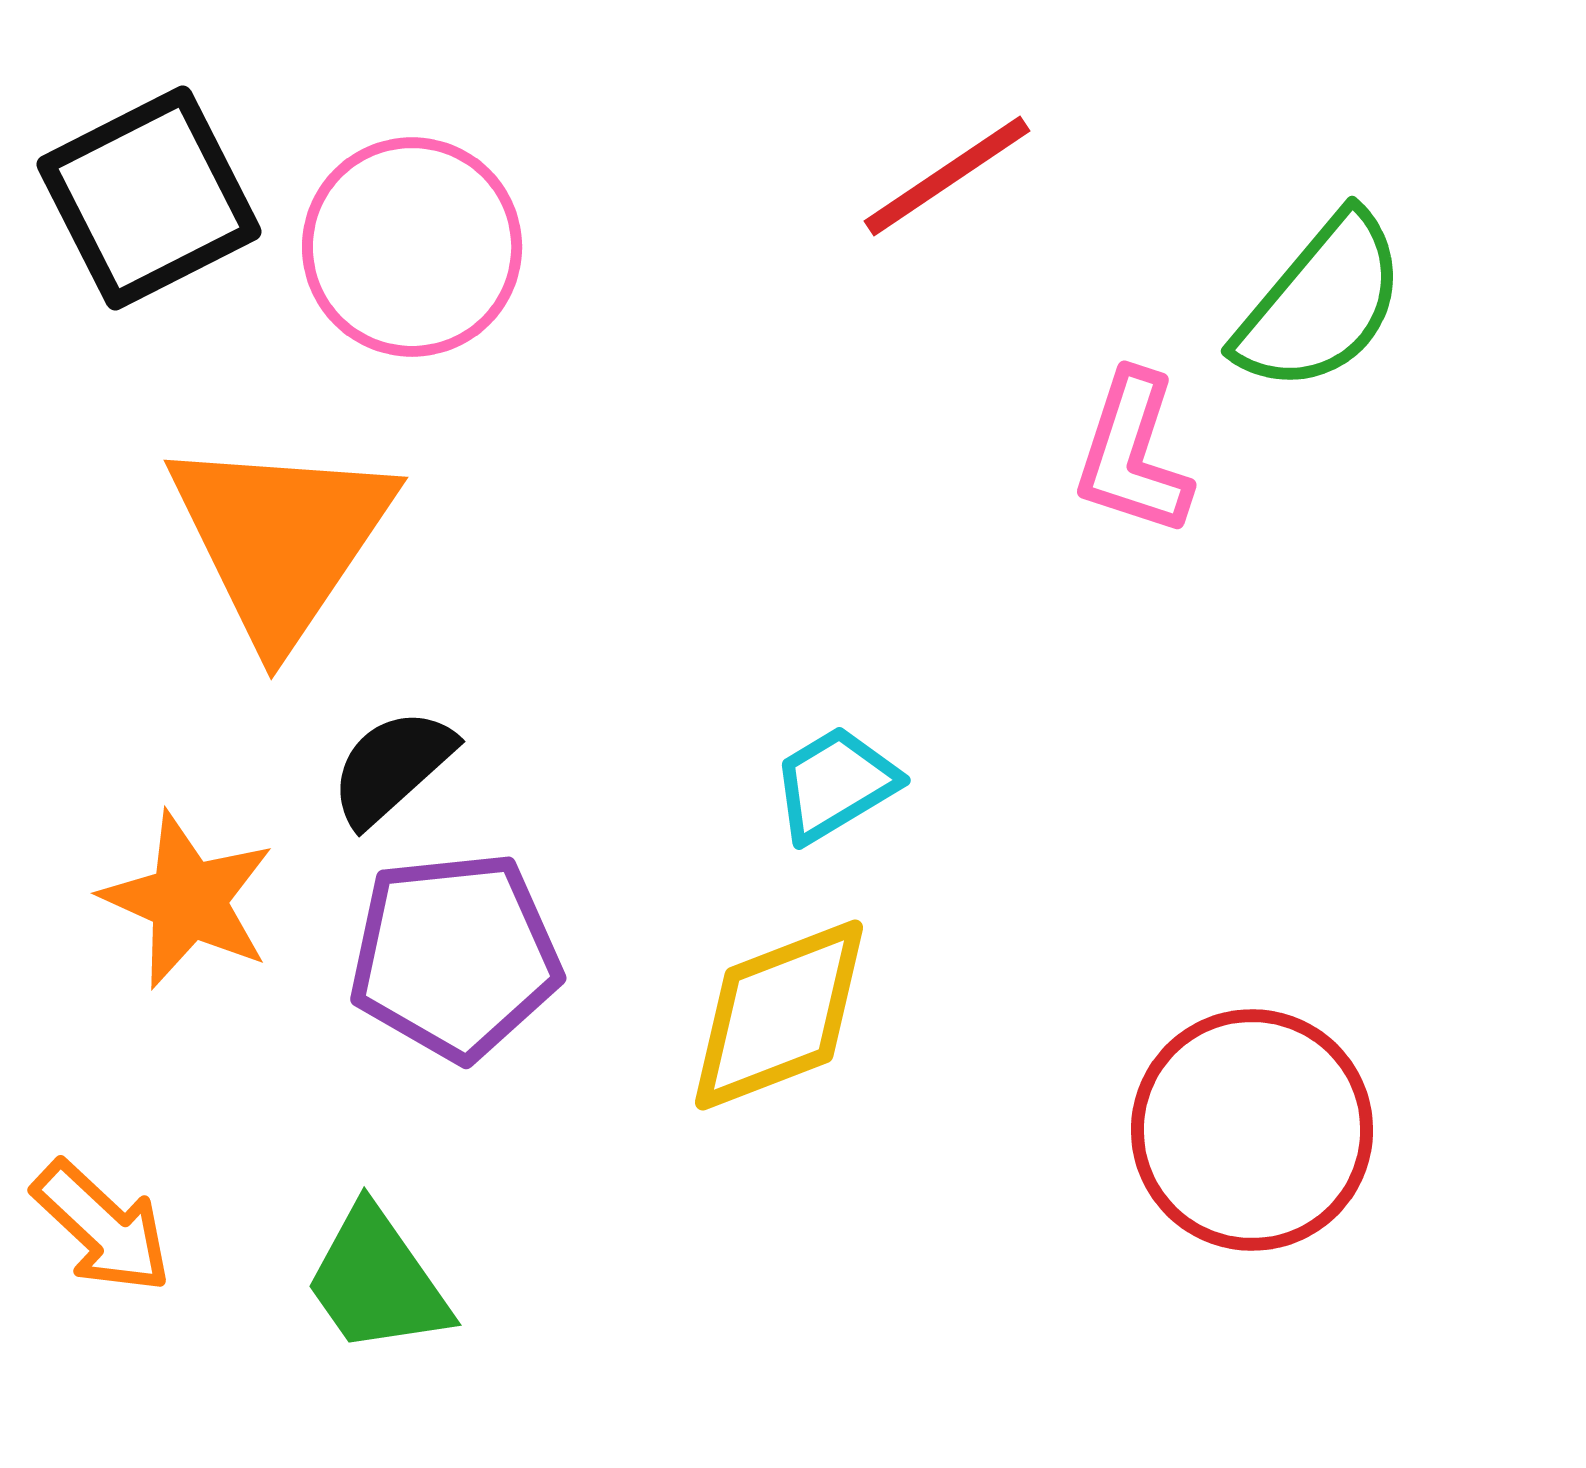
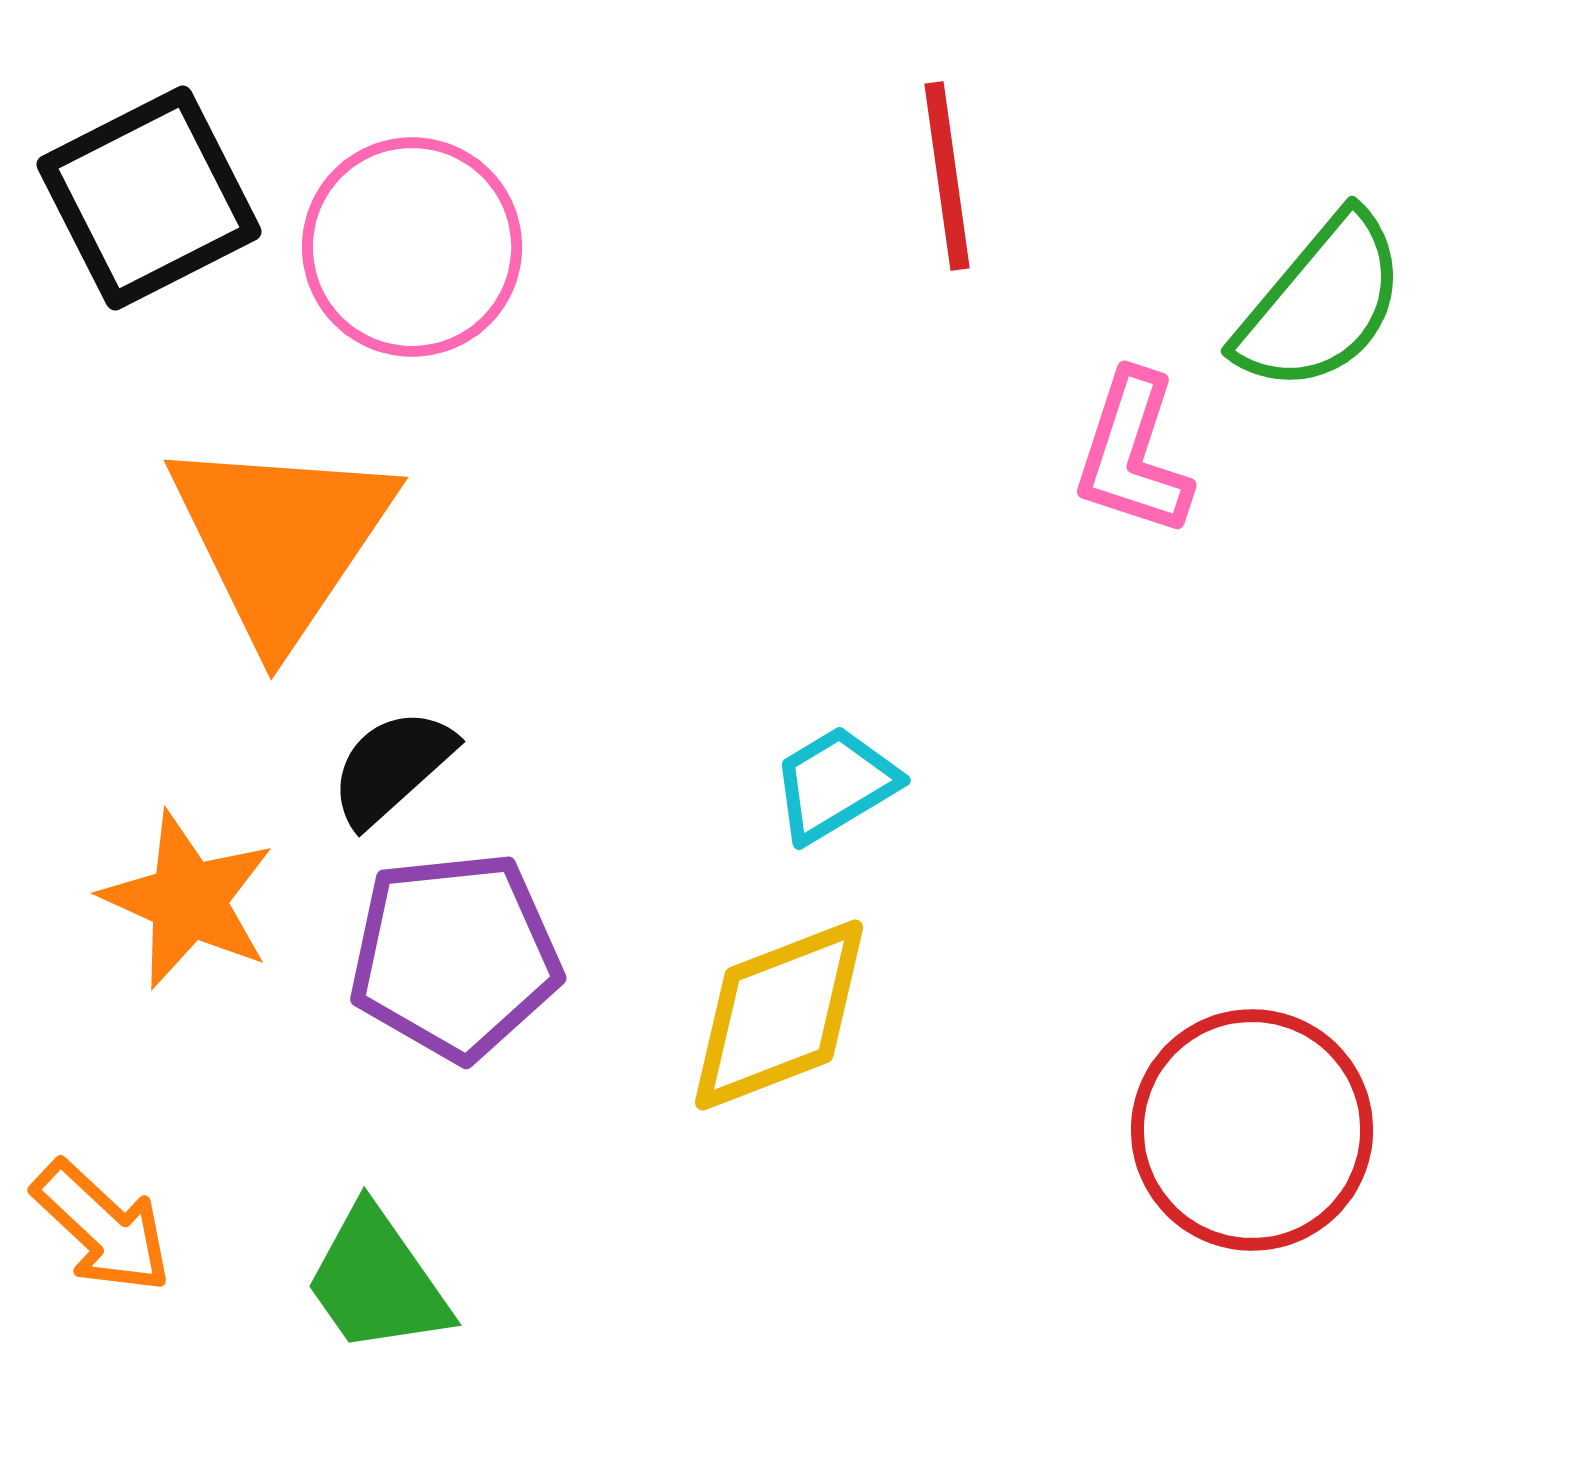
red line: rotated 64 degrees counterclockwise
